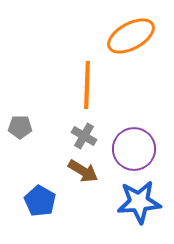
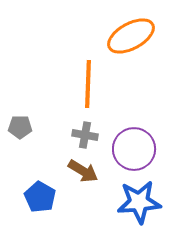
orange line: moved 1 px right, 1 px up
gray cross: moved 1 px right, 1 px up; rotated 20 degrees counterclockwise
blue pentagon: moved 4 px up
